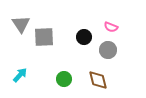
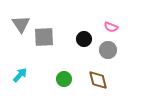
black circle: moved 2 px down
